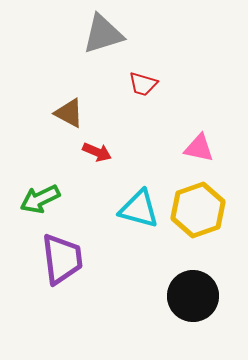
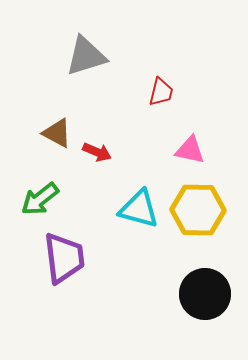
gray triangle: moved 17 px left, 22 px down
red trapezoid: moved 18 px right, 8 px down; rotated 92 degrees counterclockwise
brown triangle: moved 12 px left, 20 px down
pink triangle: moved 9 px left, 2 px down
green arrow: rotated 12 degrees counterclockwise
yellow hexagon: rotated 20 degrees clockwise
purple trapezoid: moved 2 px right, 1 px up
black circle: moved 12 px right, 2 px up
